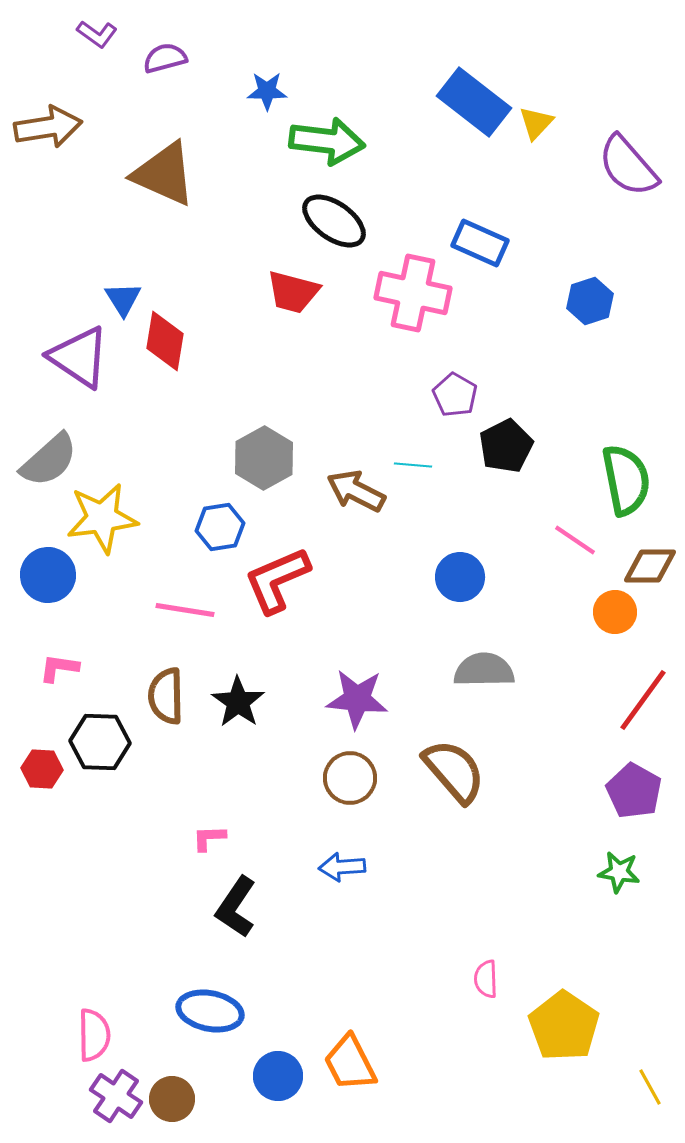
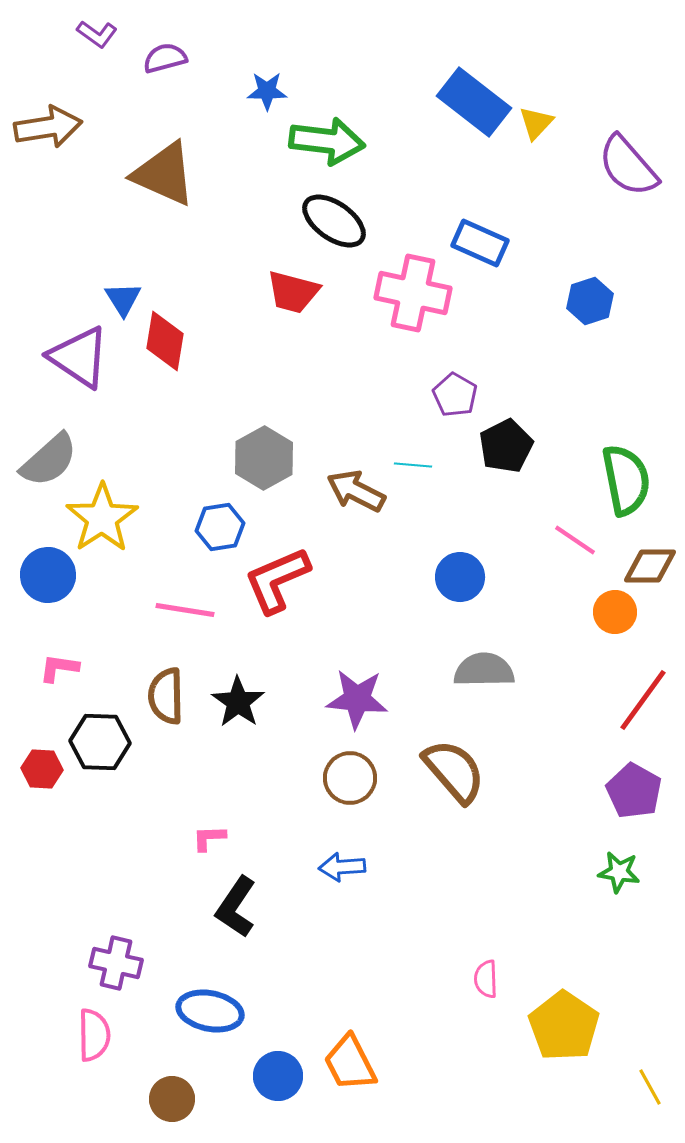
yellow star at (102, 518): rotated 26 degrees counterclockwise
purple cross at (116, 1096): moved 133 px up; rotated 21 degrees counterclockwise
